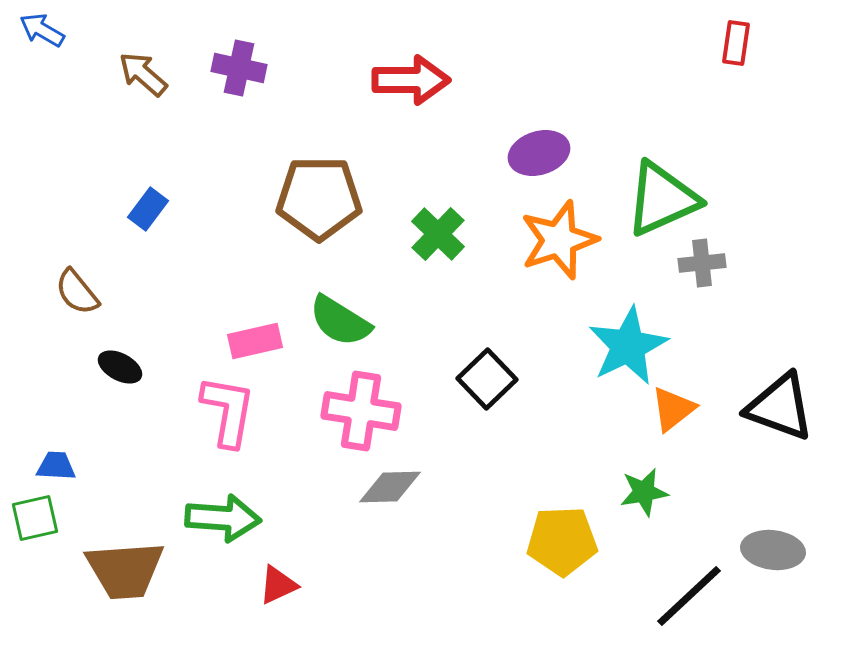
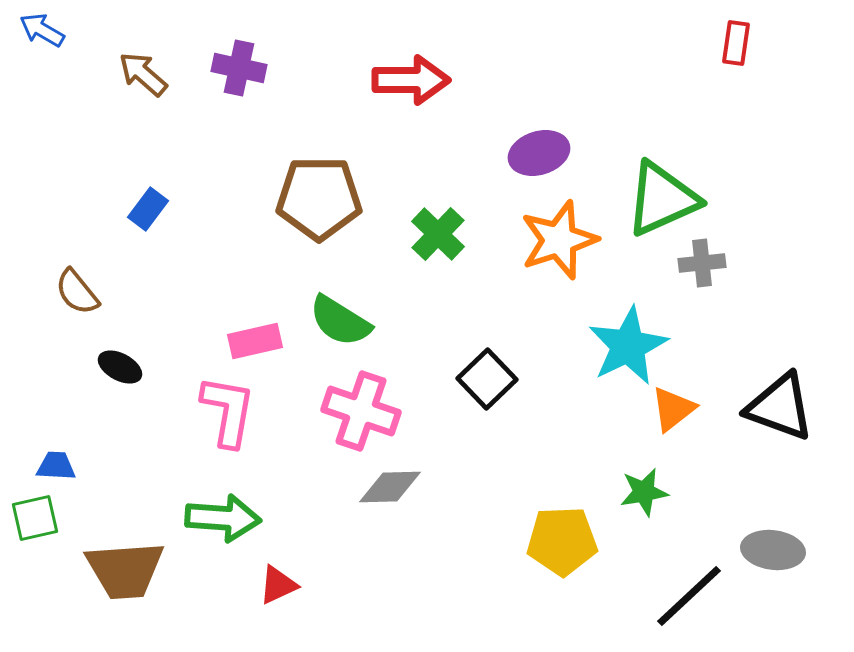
pink cross: rotated 10 degrees clockwise
